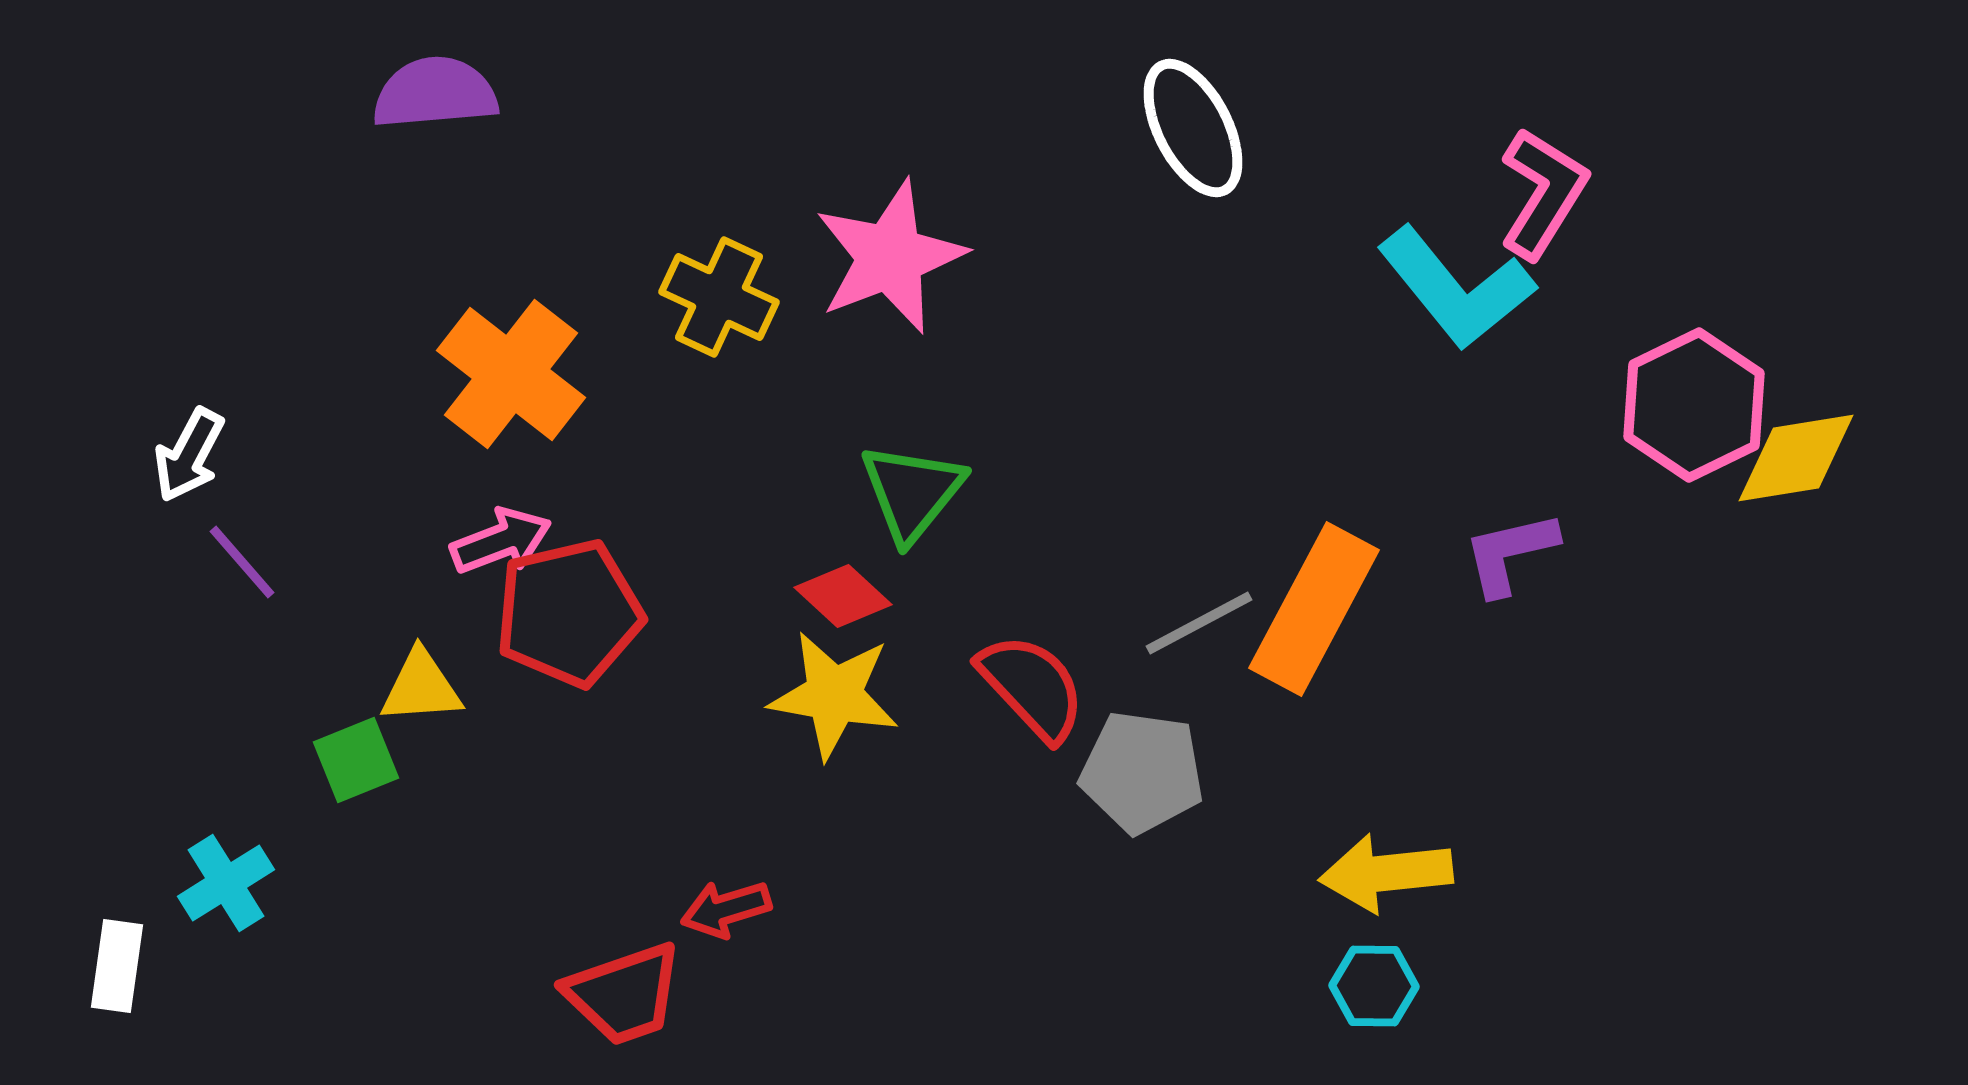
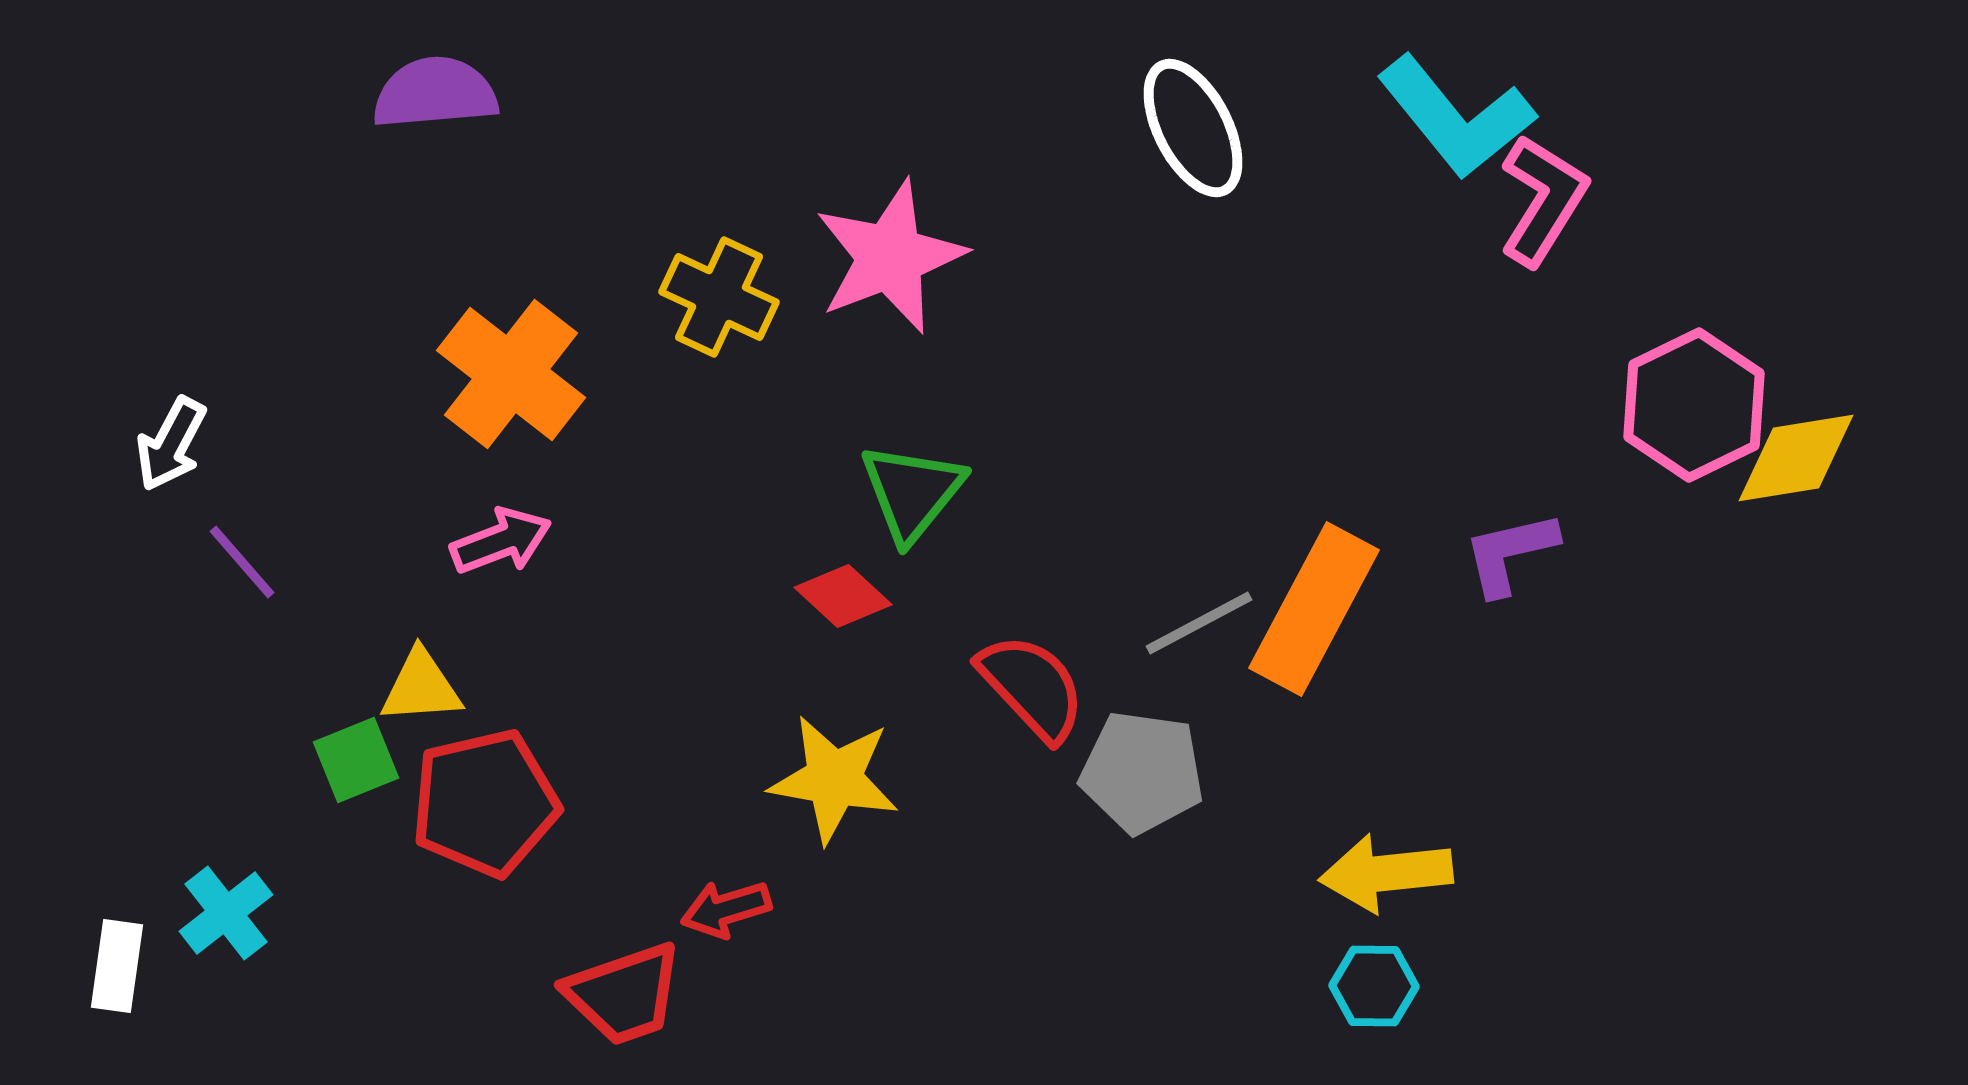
pink L-shape: moved 7 px down
cyan L-shape: moved 171 px up
white arrow: moved 18 px left, 11 px up
red pentagon: moved 84 px left, 190 px down
yellow star: moved 84 px down
cyan cross: moved 30 px down; rotated 6 degrees counterclockwise
